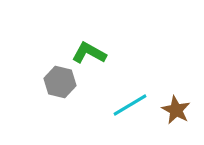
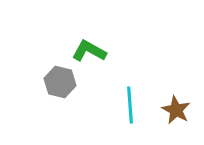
green L-shape: moved 2 px up
cyan line: rotated 63 degrees counterclockwise
